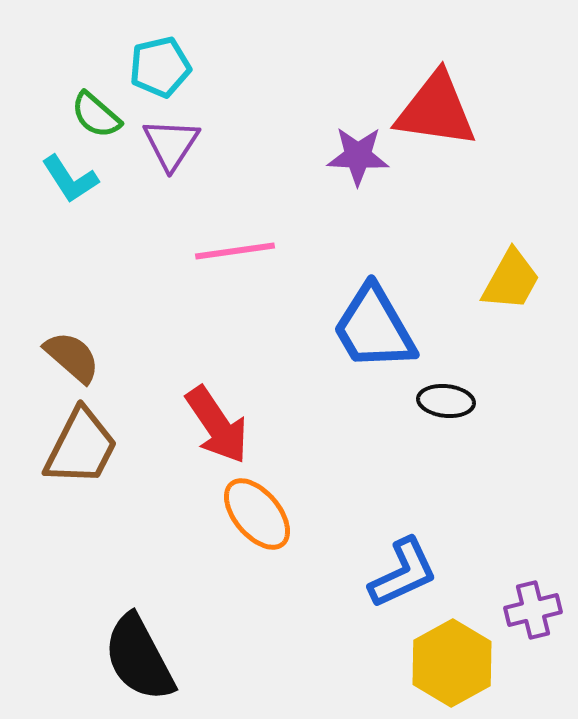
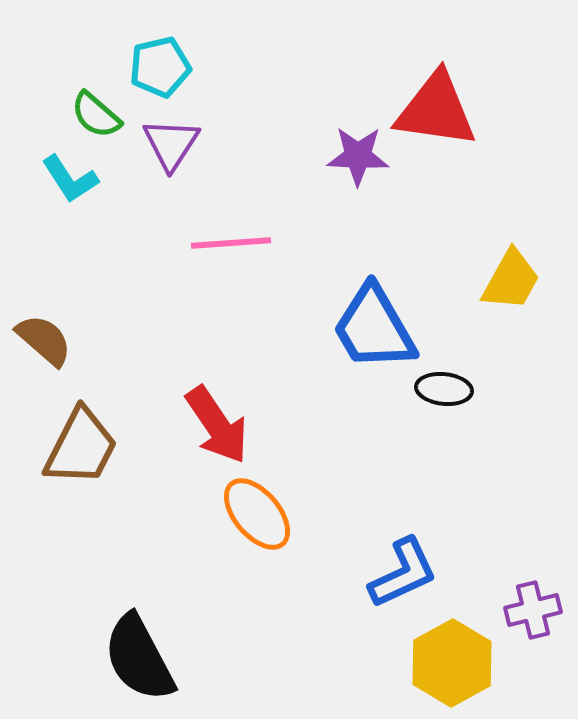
pink line: moved 4 px left, 8 px up; rotated 4 degrees clockwise
brown semicircle: moved 28 px left, 17 px up
black ellipse: moved 2 px left, 12 px up
